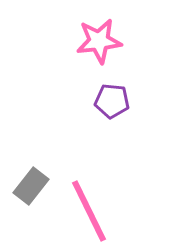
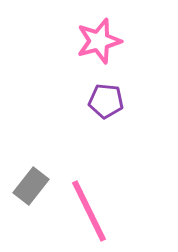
pink star: rotated 9 degrees counterclockwise
purple pentagon: moved 6 px left
